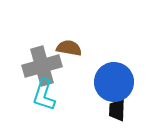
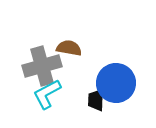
blue circle: moved 2 px right, 1 px down
cyan L-shape: moved 3 px right, 1 px up; rotated 44 degrees clockwise
black trapezoid: moved 21 px left, 10 px up
